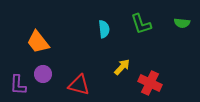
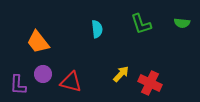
cyan semicircle: moved 7 px left
yellow arrow: moved 1 px left, 7 px down
red triangle: moved 8 px left, 3 px up
